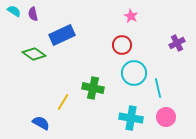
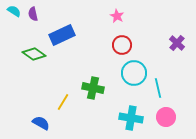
pink star: moved 14 px left
purple cross: rotated 21 degrees counterclockwise
